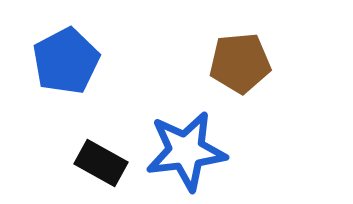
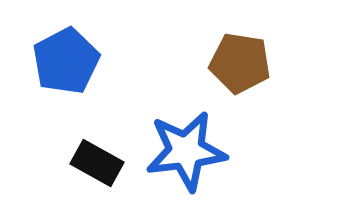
brown pentagon: rotated 14 degrees clockwise
black rectangle: moved 4 px left
